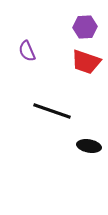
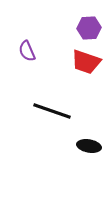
purple hexagon: moved 4 px right, 1 px down
